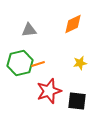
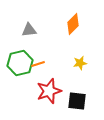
orange diamond: rotated 20 degrees counterclockwise
